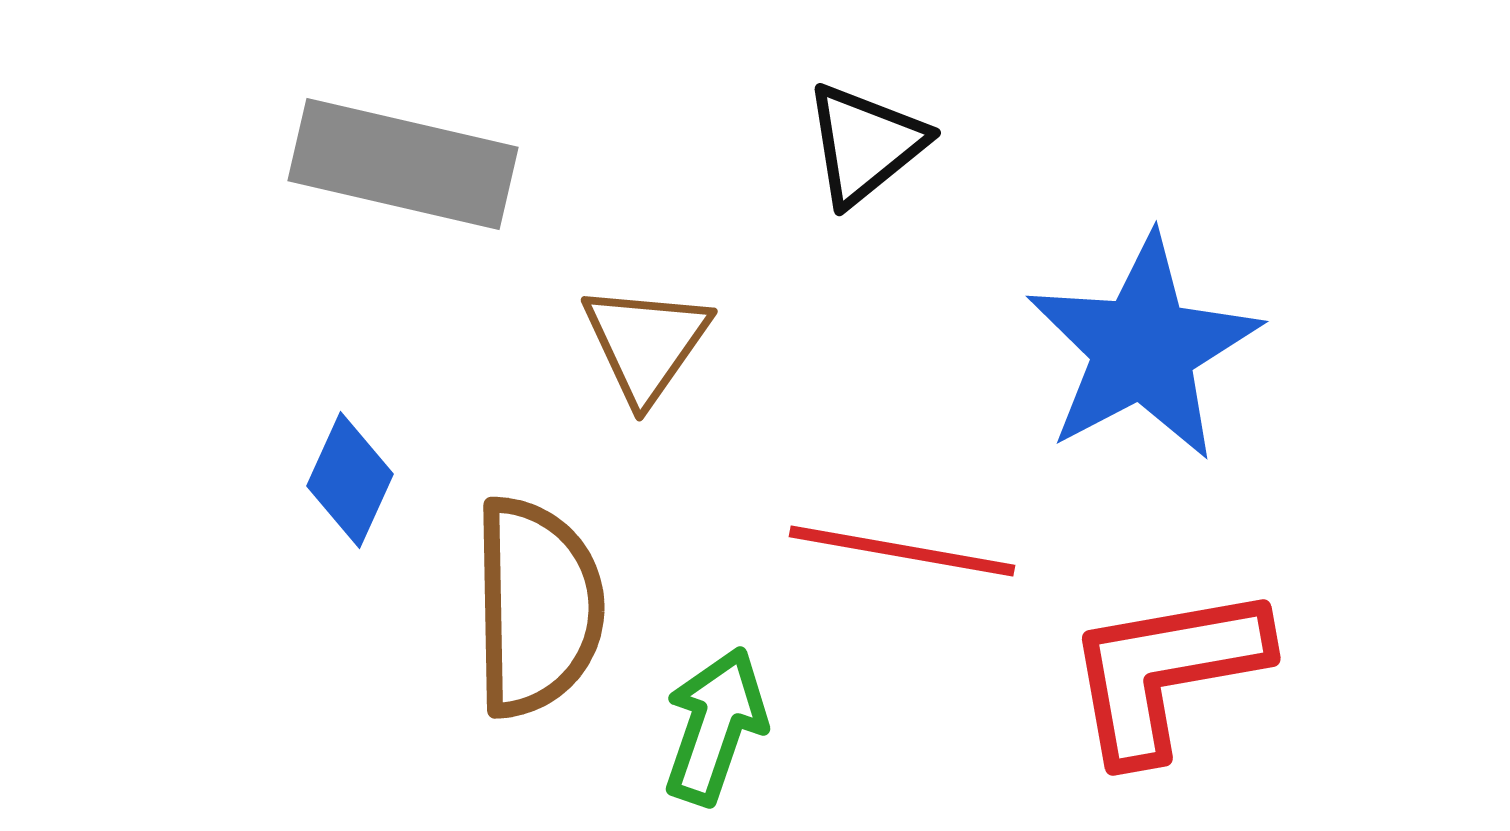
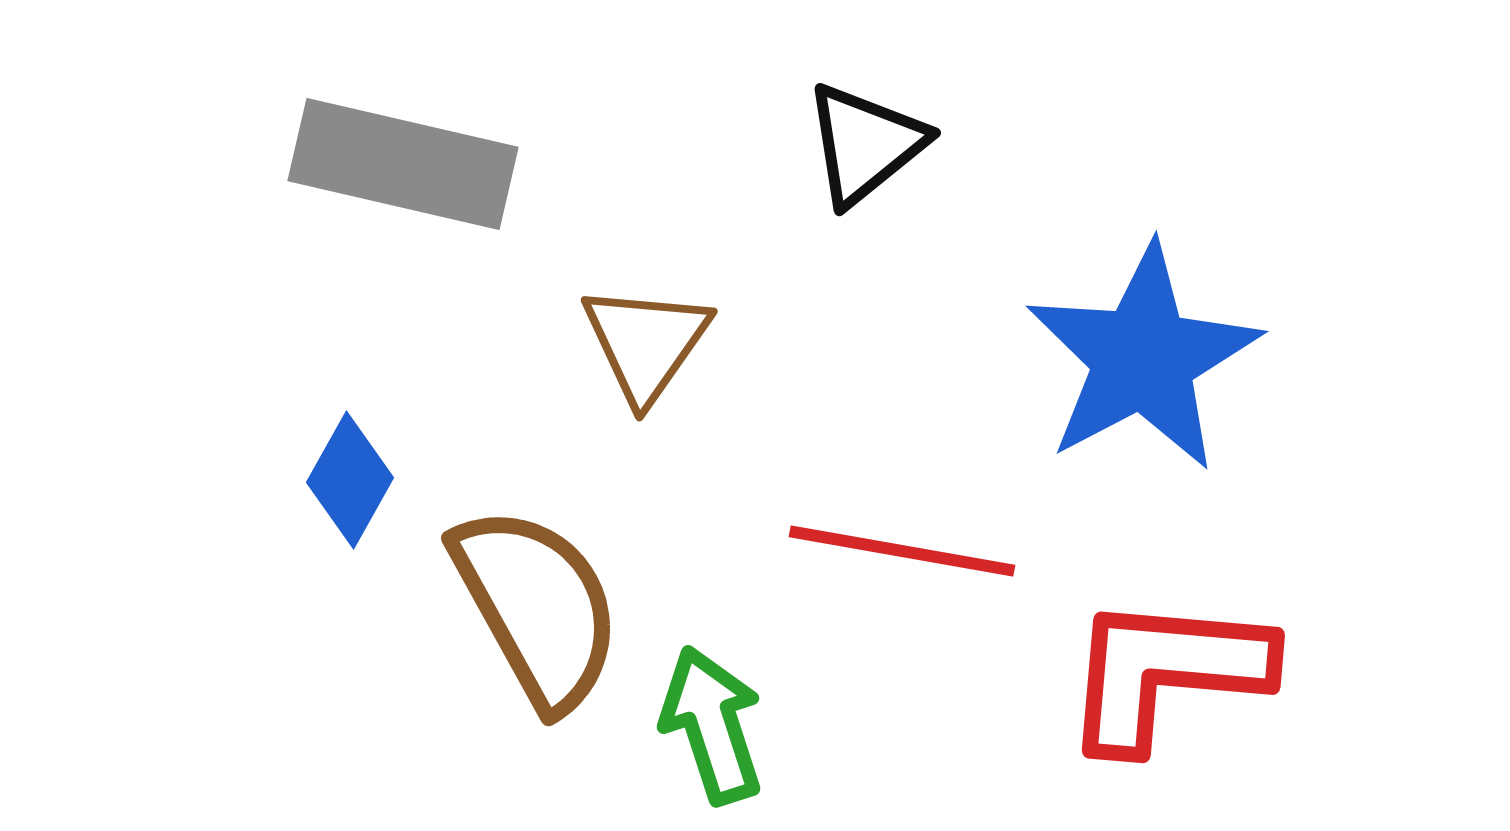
blue star: moved 10 px down
blue diamond: rotated 5 degrees clockwise
brown semicircle: rotated 28 degrees counterclockwise
red L-shape: rotated 15 degrees clockwise
green arrow: moved 3 px left, 1 px up; rotated 37 degrees counterclockwise
